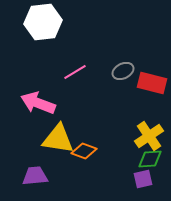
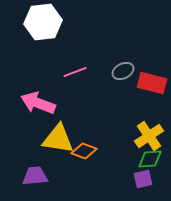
pink line: rotated 10 degrees clockwise
